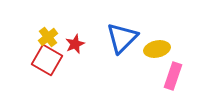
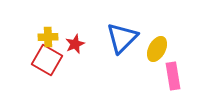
yellow cross: rotated 36 degrees clockwise
yellow ellipse: rotated 50 degrees counterclockwise
pink rectangle: rotated 28 degrees counterclockwise
